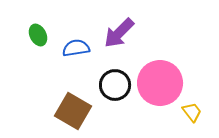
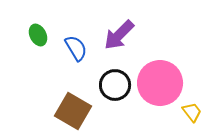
purple arrow: moved 2 px down
blue semicircle: rotated 68 degrees clockwise
